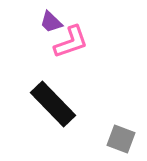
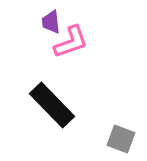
purple trapezoid: rotated 40 degrees clockwise
black rectangle: moved 1 px left, 1 px down
